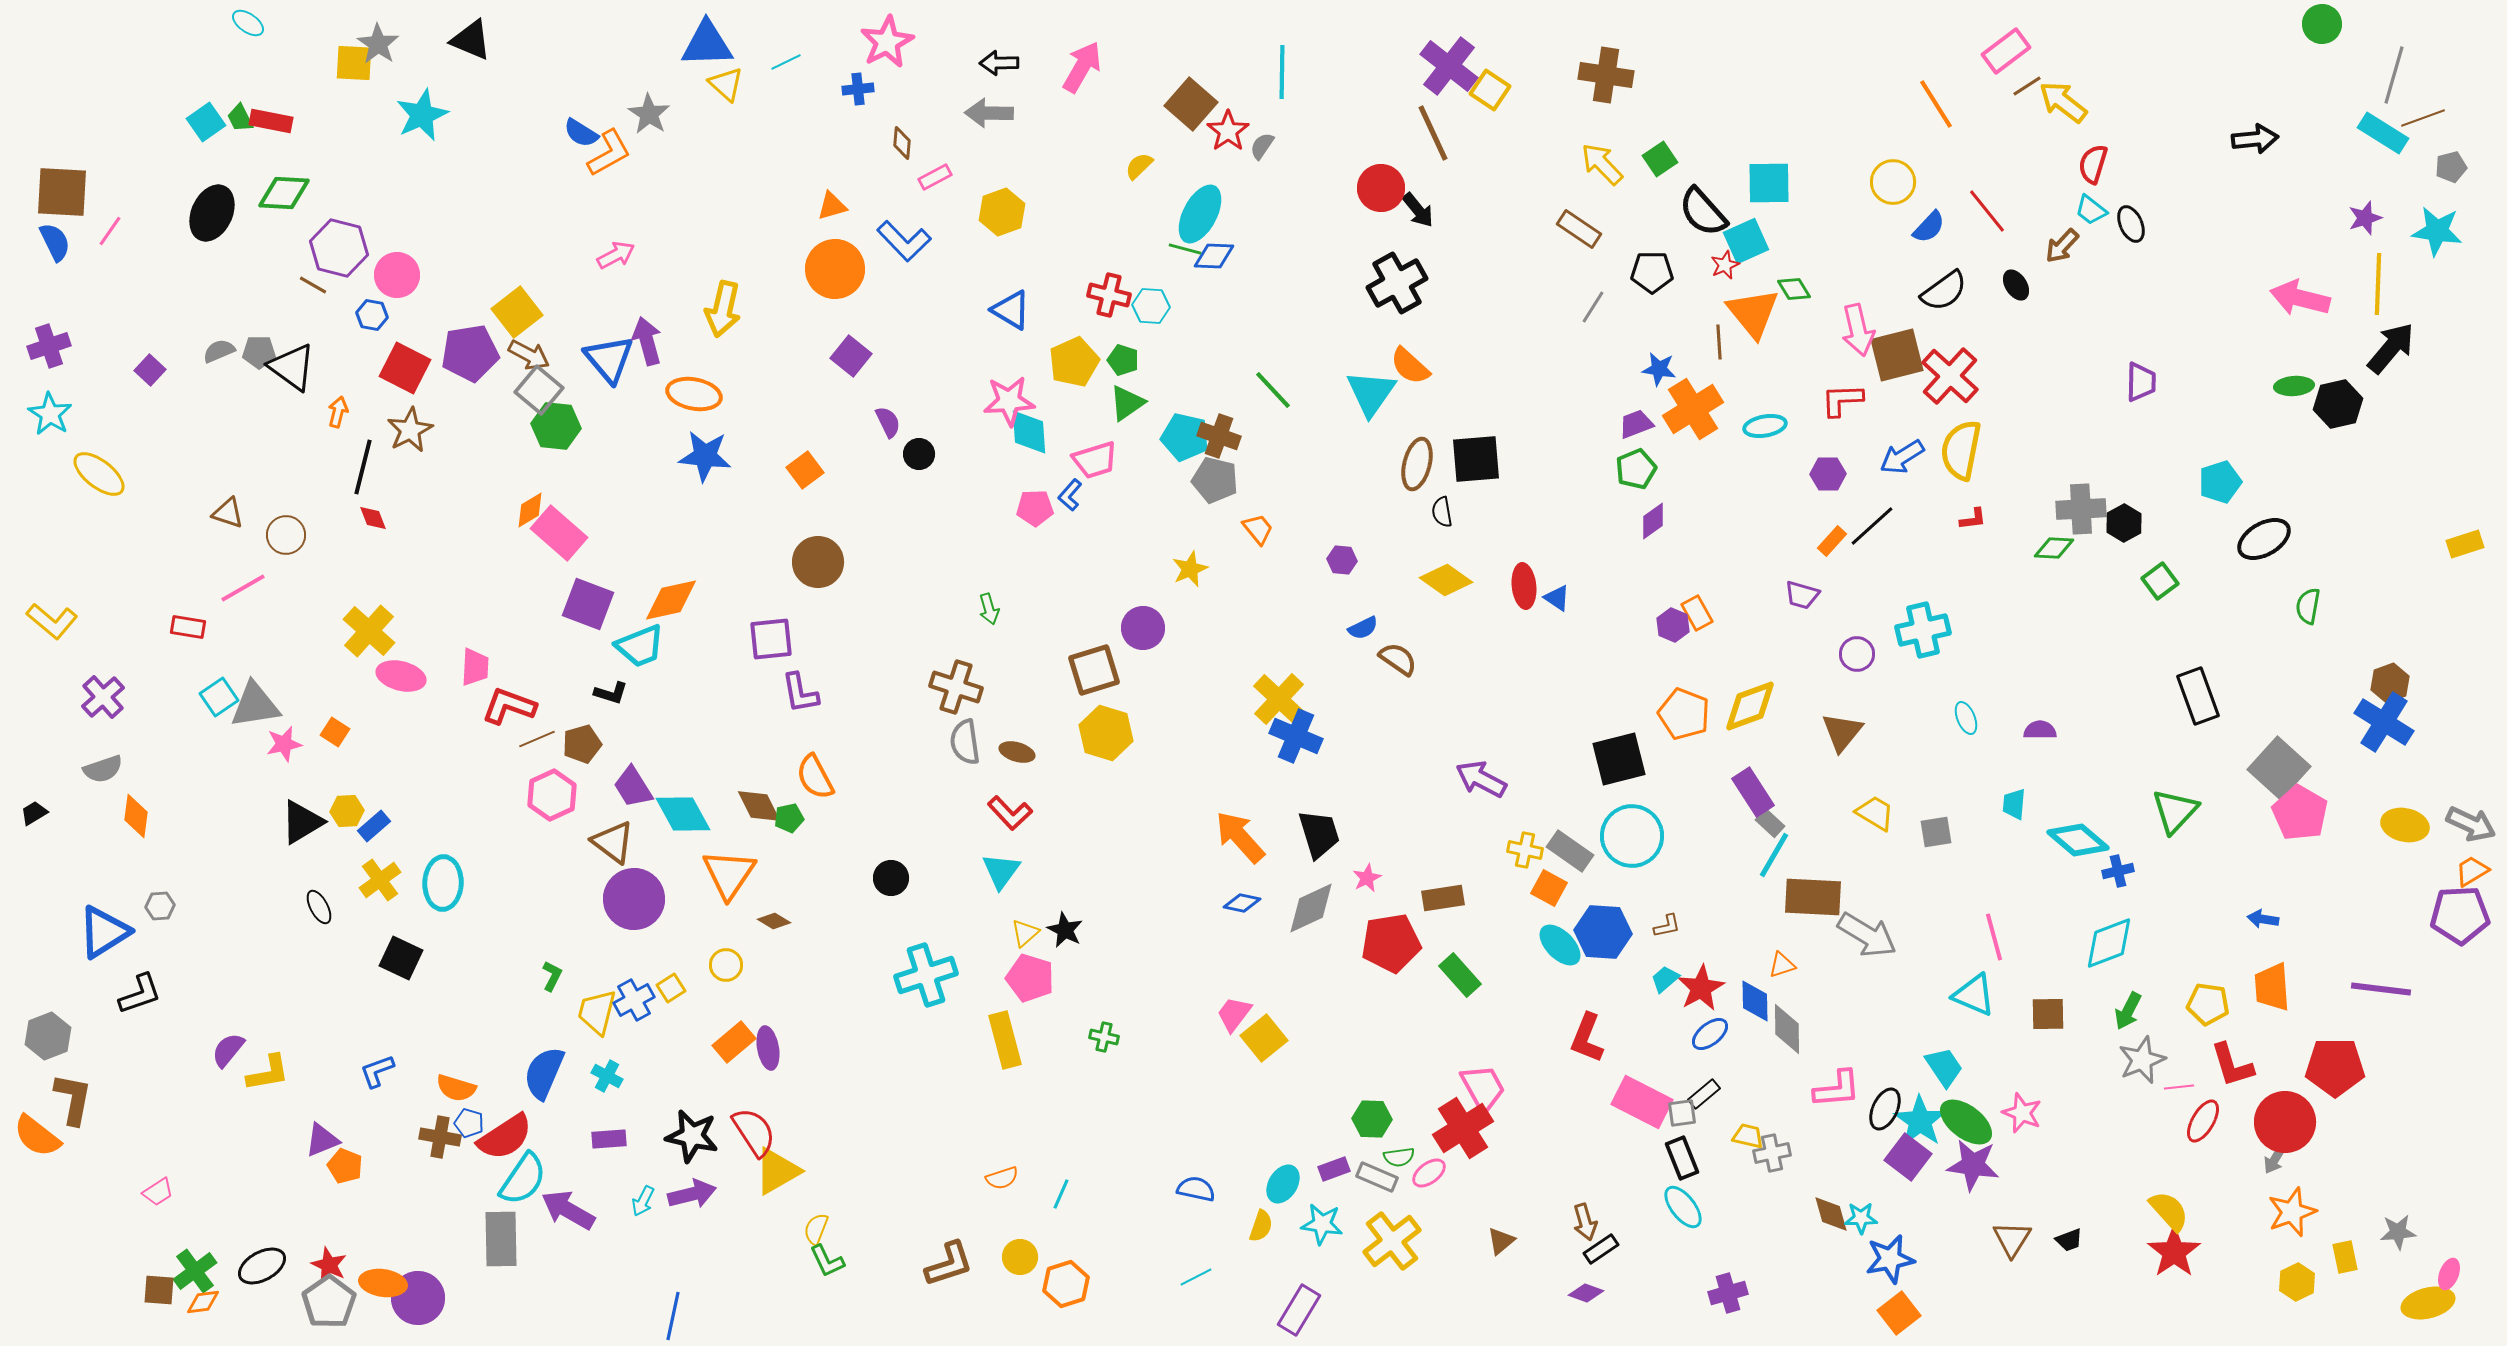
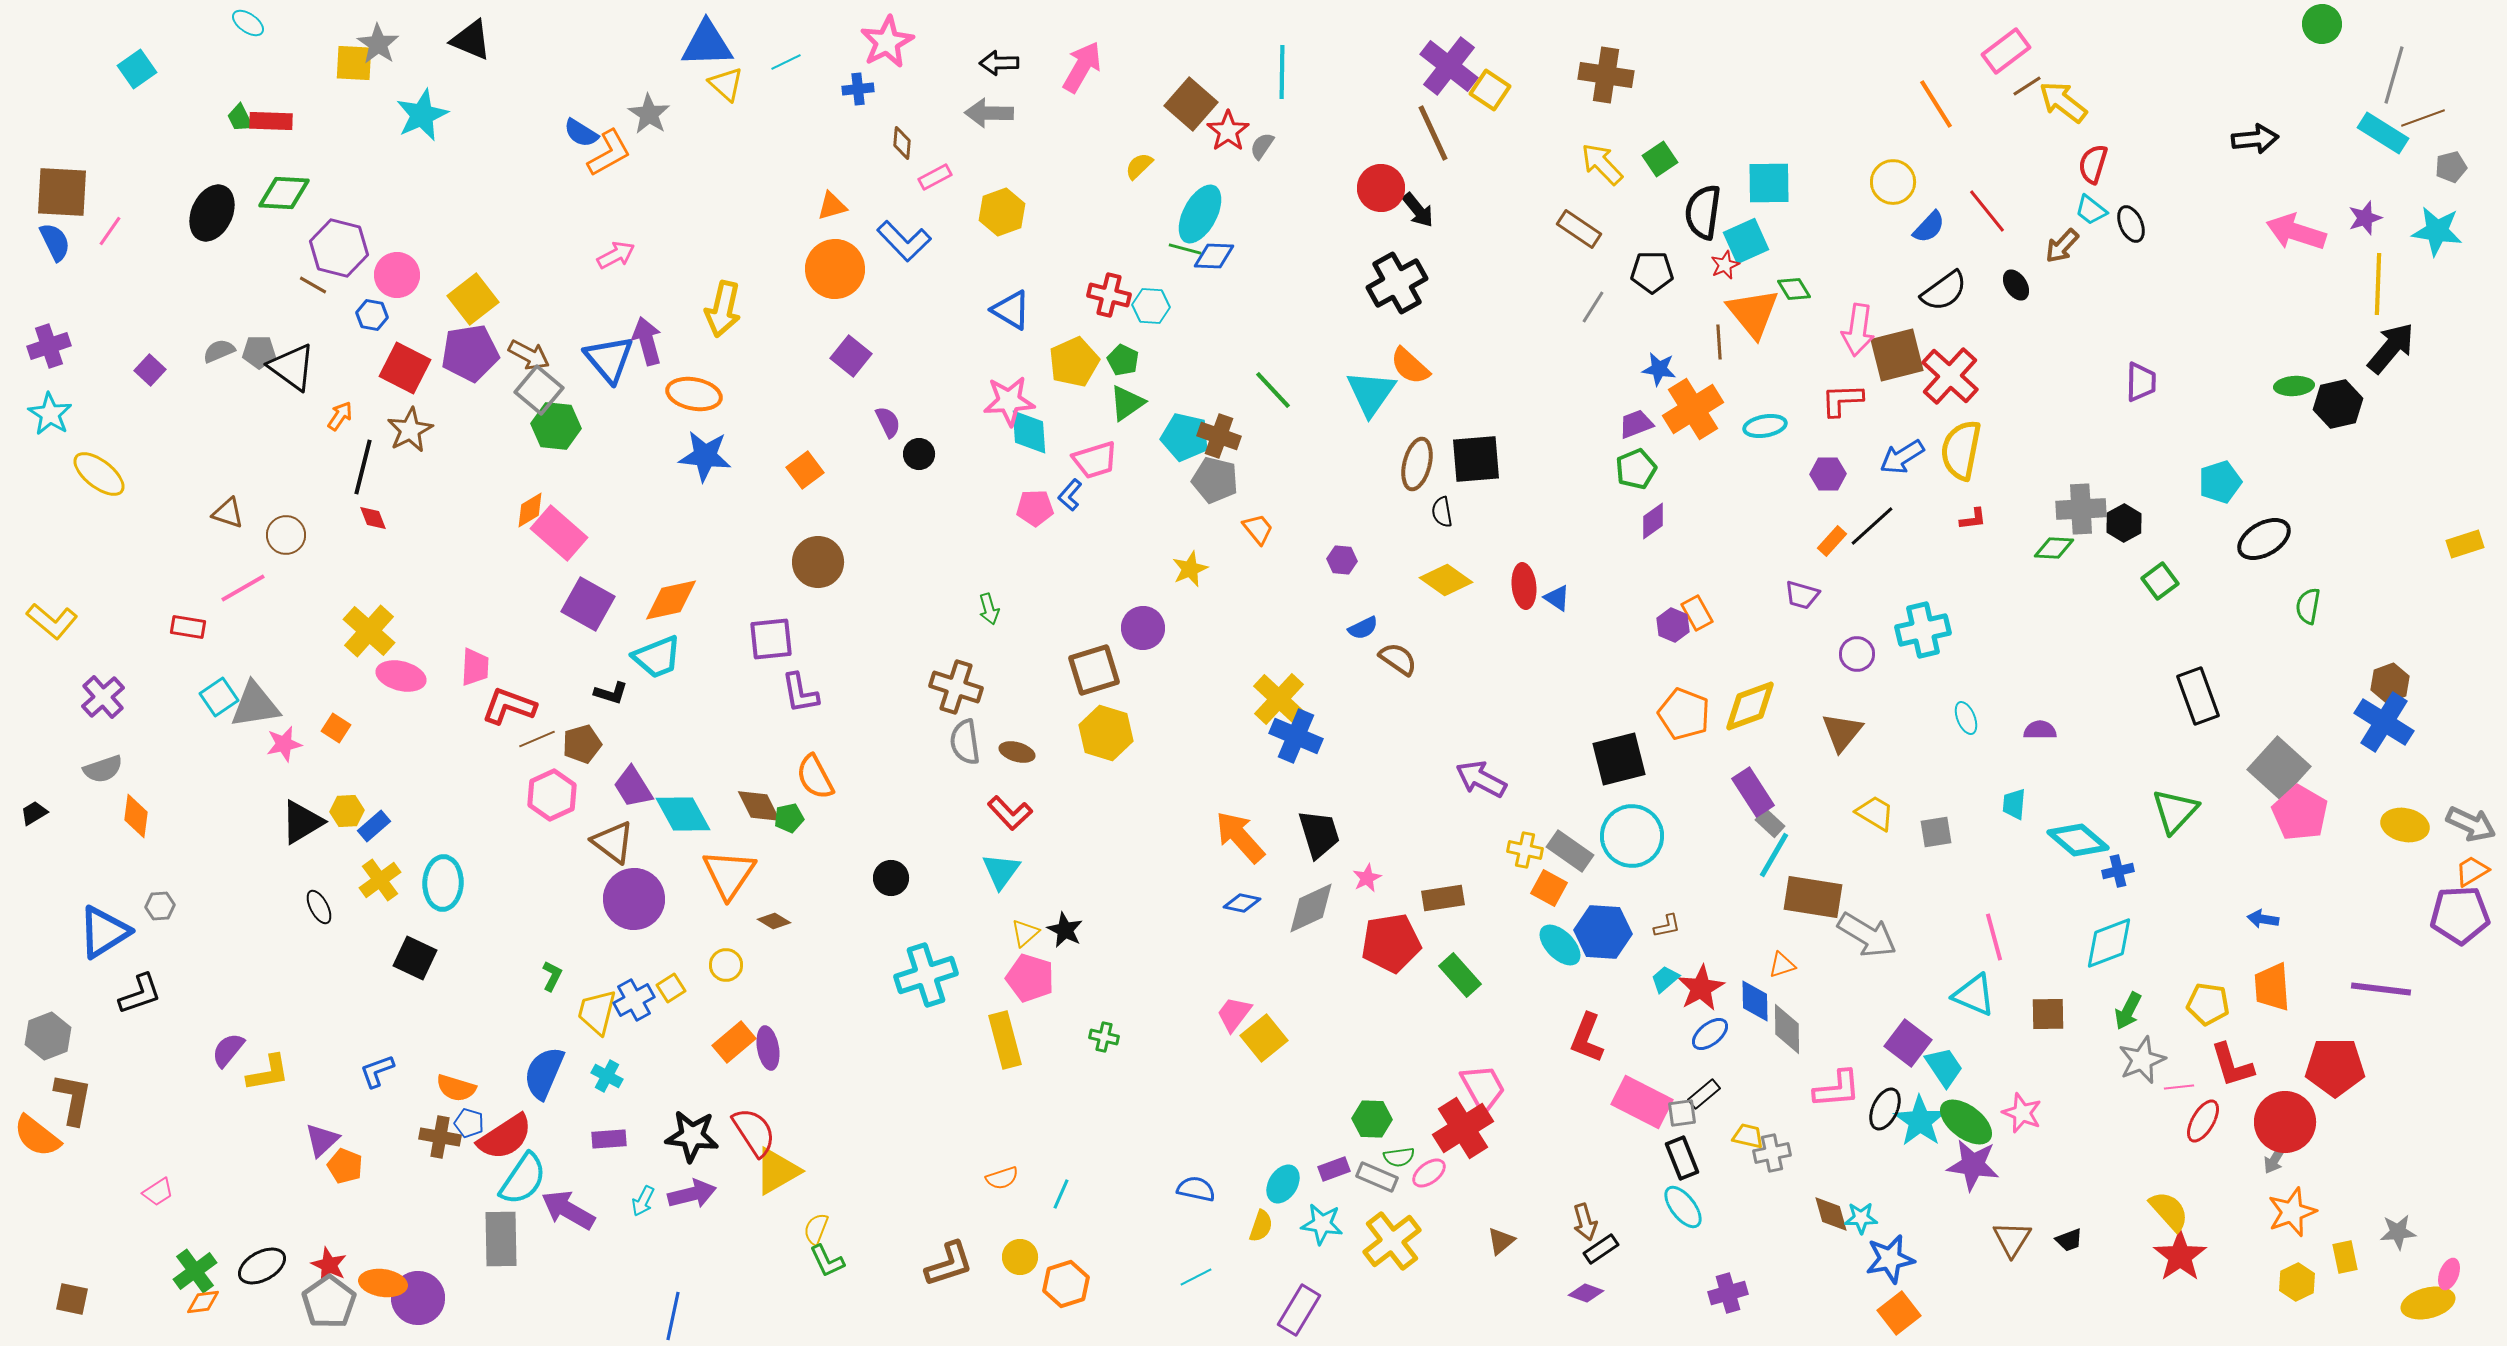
red rectangle at (271, 121): rotated 9 degrees counterclockwise
cyan square at (206, 122): moved 69 px left, 53 px up
black semicircle at (1703, 212): rotated 50 degrees clockwise
pink arrow at (2300, 298): moved 4 px left, 66 px up; rotated 4 degrees clockwise
yellow square at (517, 312): moved 44 px left, 13 px up
pink arrow at (1858, 330): rotated 21 degrees clockwise
green pentagon at (1123, 360): rotated 8 degrees clockwise
orange arrow at (338, 412): moved 2 px right, 4 px down; rotated 20 degrees clockwise
purple square at (588, 604): rotated 8 degrees clockwise
cyan trapezoid at (640, 646): moved 17 px right, 11 px down
orange square at (335, 732): moved 1 px right, 4 px up
brown rectangle at (1813, 897): rotated 6 degrees clockwise
black square at (401, 958): moved 14 px right
black star at (692, 1136): rotated 6 degrees counterclockwise
purple triangle at (322, 1140): rotated 21 degrees counterclockwise
purple square at (1908, 1157): moved 114 px up
red star at (2174, 1252): moved 6 px right, 4 px down
brown square at (159, 1290): moved 87 px left, 9 px down; rotated 8 degrees clockwise
